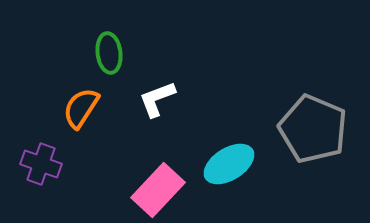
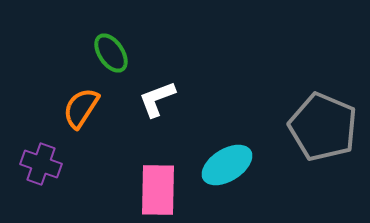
green ellipse: moved 2 px right; rotated 27 degrees counterclockwise
gray pentagon: moved 10 px right, 2 px up
cyan ellipse: moved 2 px left, 1 px down
pink rectangle: rotated 42 degrees counterclockwise
